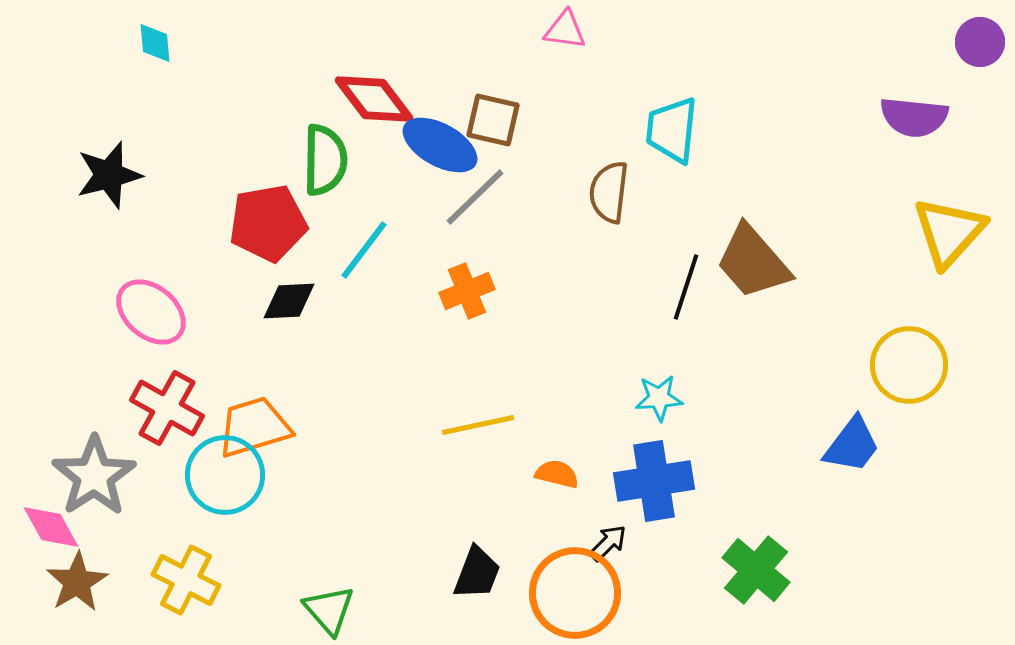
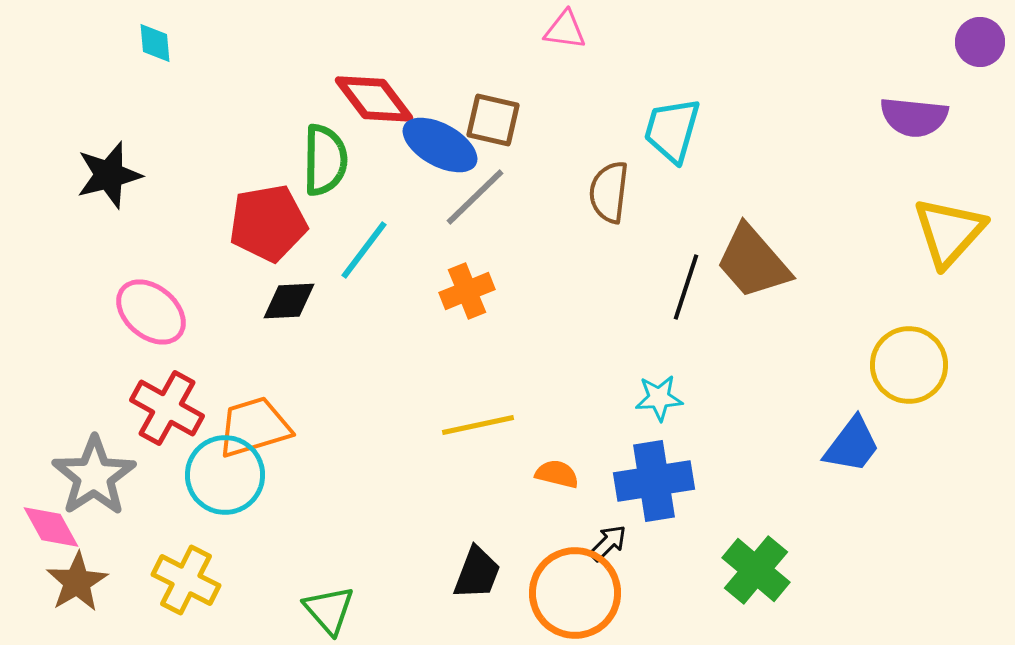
cyan trapezoid: rotated 10 degrees clockwise
